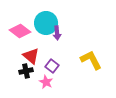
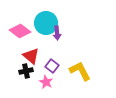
yellow L-shape: moved 11 px left, 11 px down
